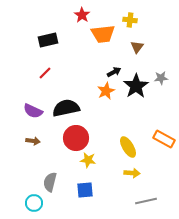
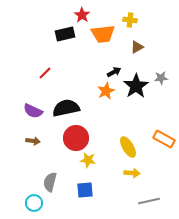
black rectangle: moved 17 px right, 6 px up
brown triangle: rotated 24 degrees clockwise
gray line: moved 3 px right
